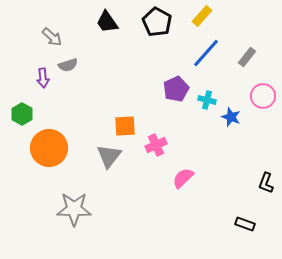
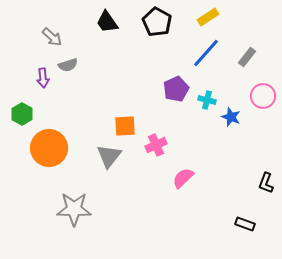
yellow rectangle: moved 6 px right, 1 px down; rotated 15 degrees clockwise
